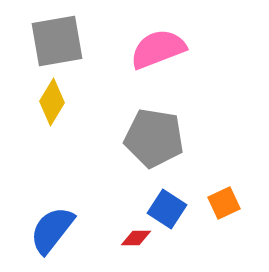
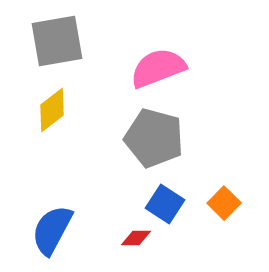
pink semicircle: moved 19 px down
yellow diamond: moved 8 px down; rotated 21 degrees clockwise
gray pentagon: rotated 6 degrees clockwise
orange square: rotated 20 degrees counterclockwise
blue square: moved 2 px left, 5 px up
blue semicircle: rotated 10 degrees counterclockwise
